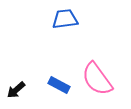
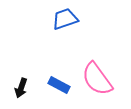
blue trapezoid: rotated 12 degrees counterclockwise
black arrow: moved 5 px right, 2 px up; rotated 30 degrees counterclockwise
